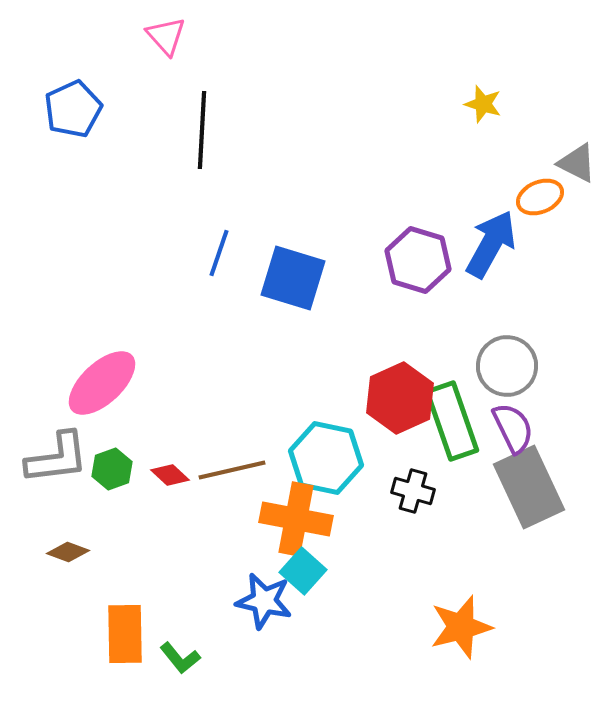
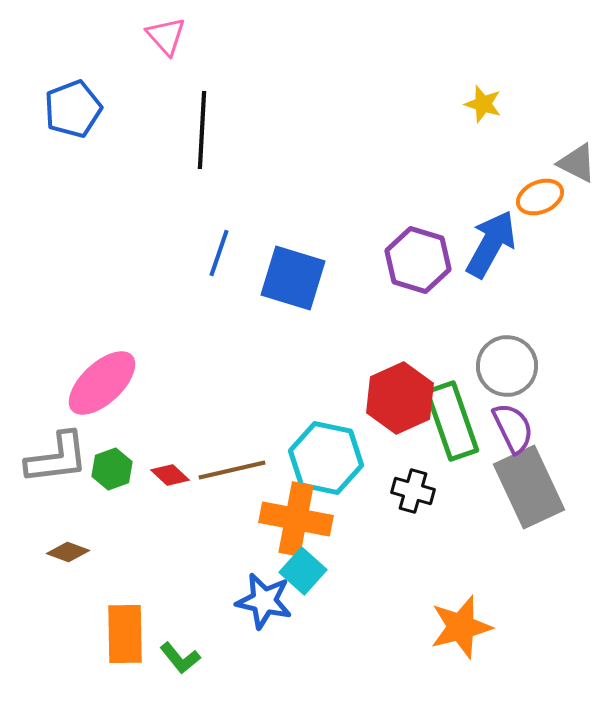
blue pentagon: rotated 4 degrees clockwise
